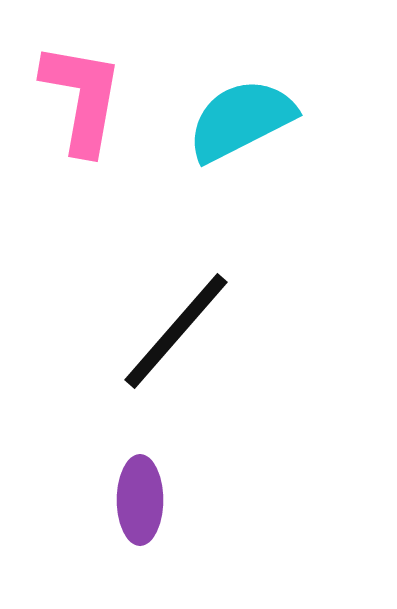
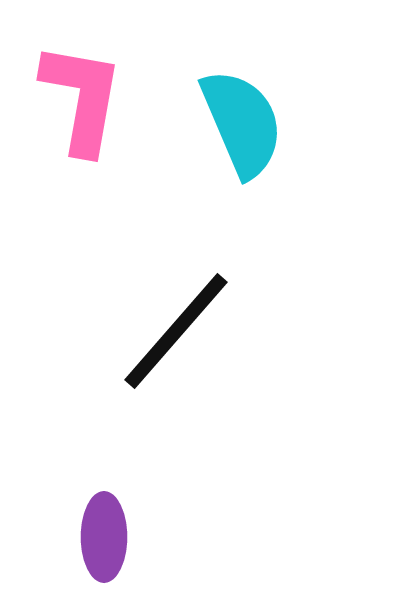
cyan semicircle: moved 1 px right, 3 px down; rotated 94 degrees clockwise
purple ellipse: moved 36 px left, 37 px down
